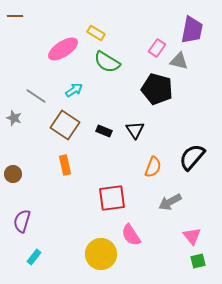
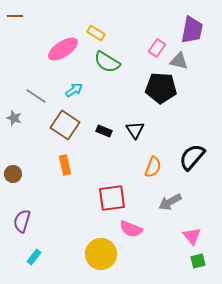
black pentagon: moved 4 px right, 1 px up; rotated 12 degrees counterclockwise
pink semicircle: moved 6 px up; rotated 35 degrees counterclockwise
